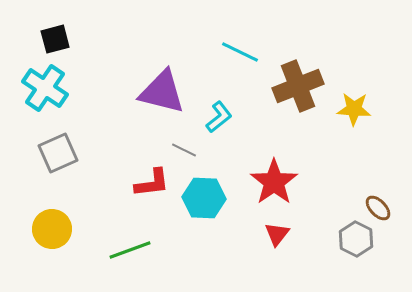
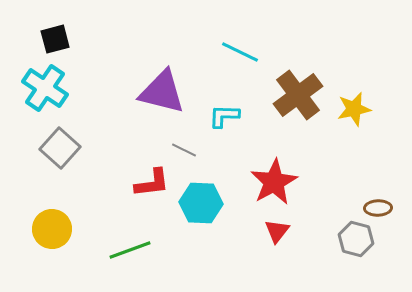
brown cross: moved 9 px down; rotated 15 degrees counterclockwise
yellow star: rotated 16 degrees counterclockwise
cyan L-shape: moved 5 px right, 1 px up; rotated 140 degrees counterclockwise
gray square: moved 2 px right, 5 px up; rotated 24 degrees counterclockwise
red star: rotated 6 degrees clockwise
cyan hexagon: moved 3 px left, 5 px down
brown ellipse: rotated 48 degrees counterclockwise
red triangle: moved 3 px up
gray hexagon: rotated 12 degrees counterclockwise
